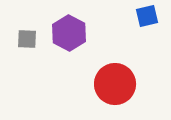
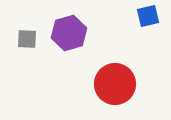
blue square: moved 1 px right
purple hexagon: rotated 16 degrees clockwise
